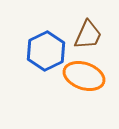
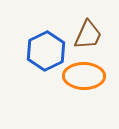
orange ellipse: rotated 18 degrees counterclockwise
